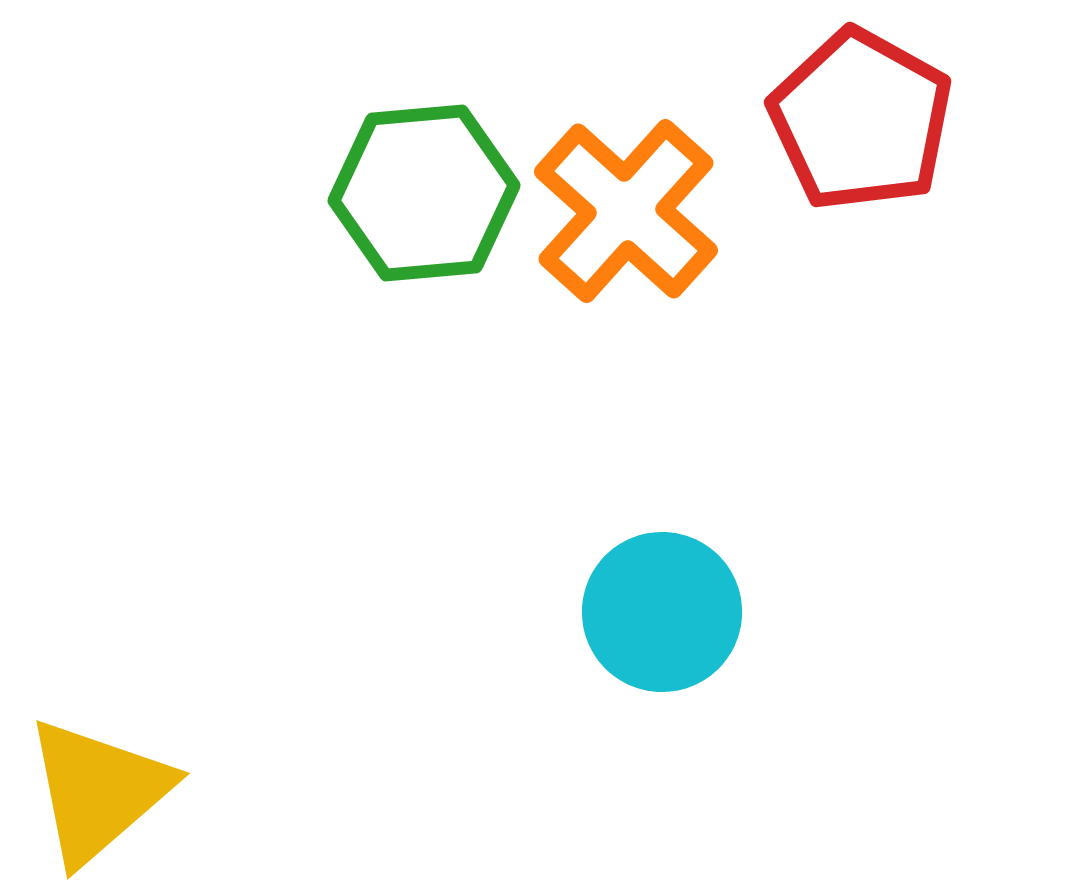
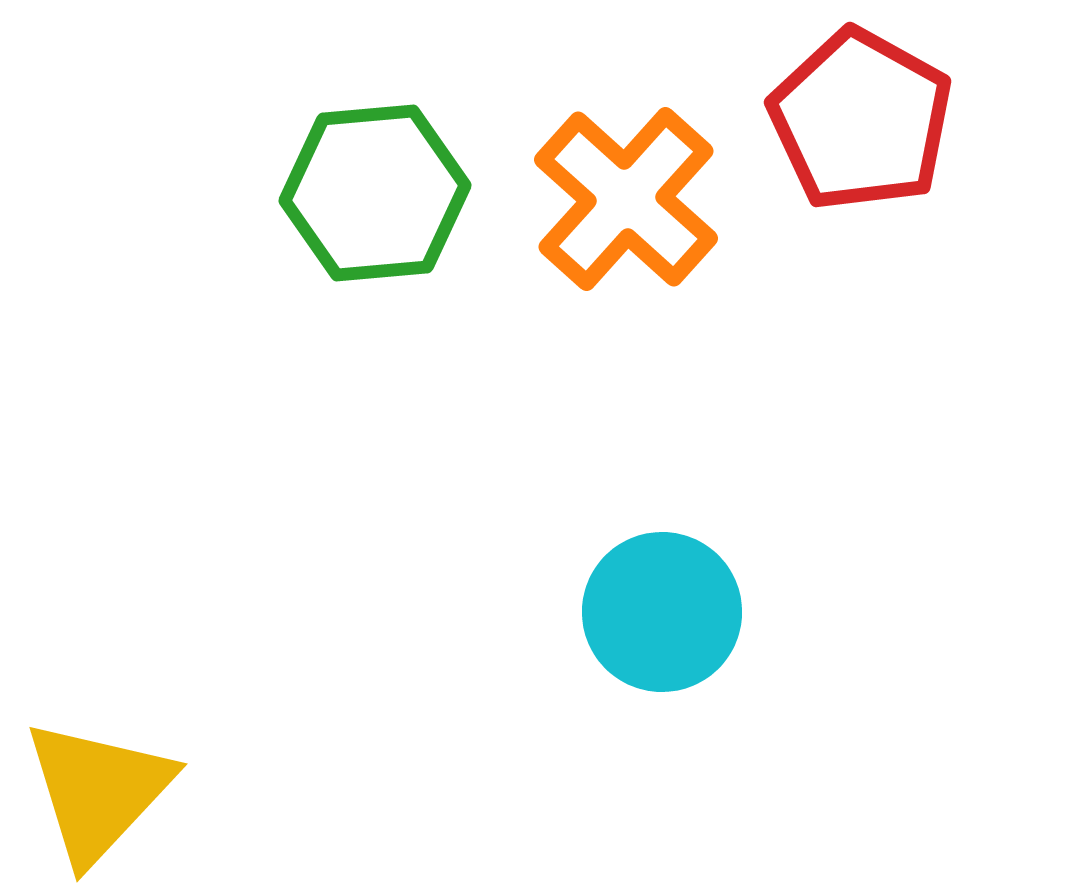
green hexagon: moved 49 px left
orange cross: moved 12 px up
yellow triangle: rotated 6 degrees counterclockwise
